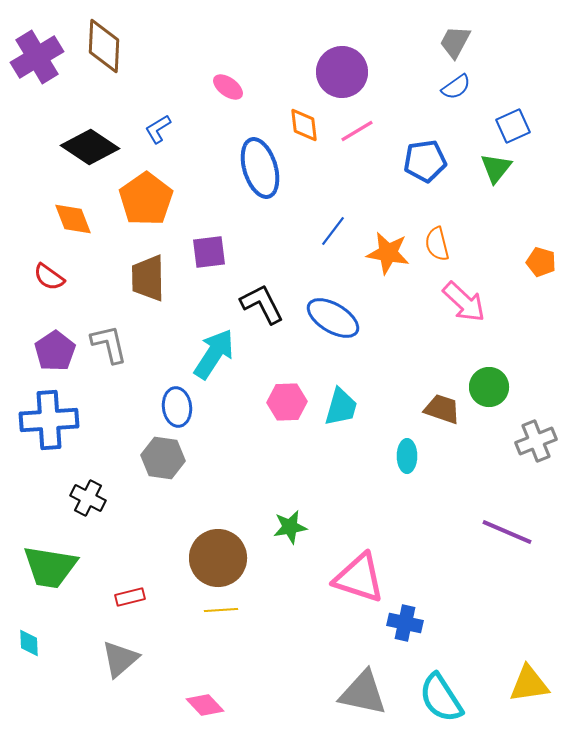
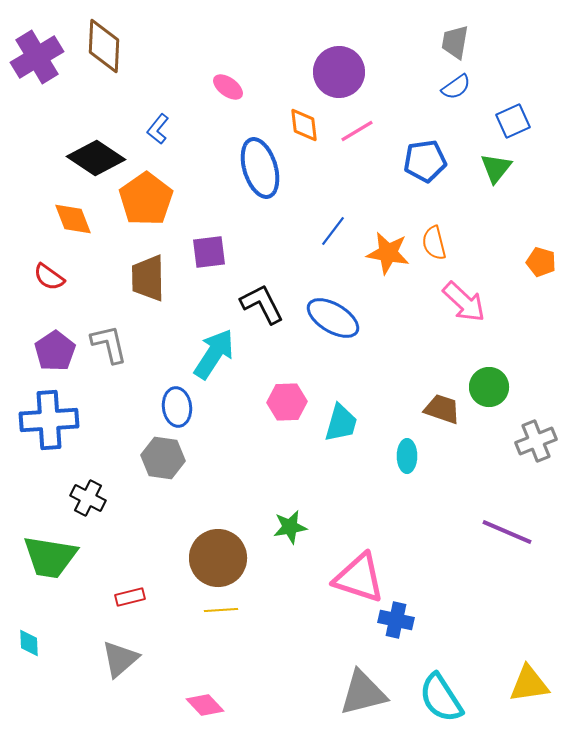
gray trapezoid at (455, 42): rotated 18 degrees counterclockwise
purple circle at (342, 72): moved 3 px left
blue square at (513, 126): moved 5 px up
blue L-shape at (158, 129): rotated 20 degrees counterclockwise
black diamond at (90, 147): moved 6 px right, 11 px down
orange semicircle at (437, 244): moved 3 px left, 1 px up
cyan trapezoid at (341, 407): moved 16 px down
green trapezoid at (50, 567): moved 10 px up
blue cross at (405, 623): moved 9 px left, 3 px up
gray triangle at (363, 693): rotated 26 degrees counterclockwise
